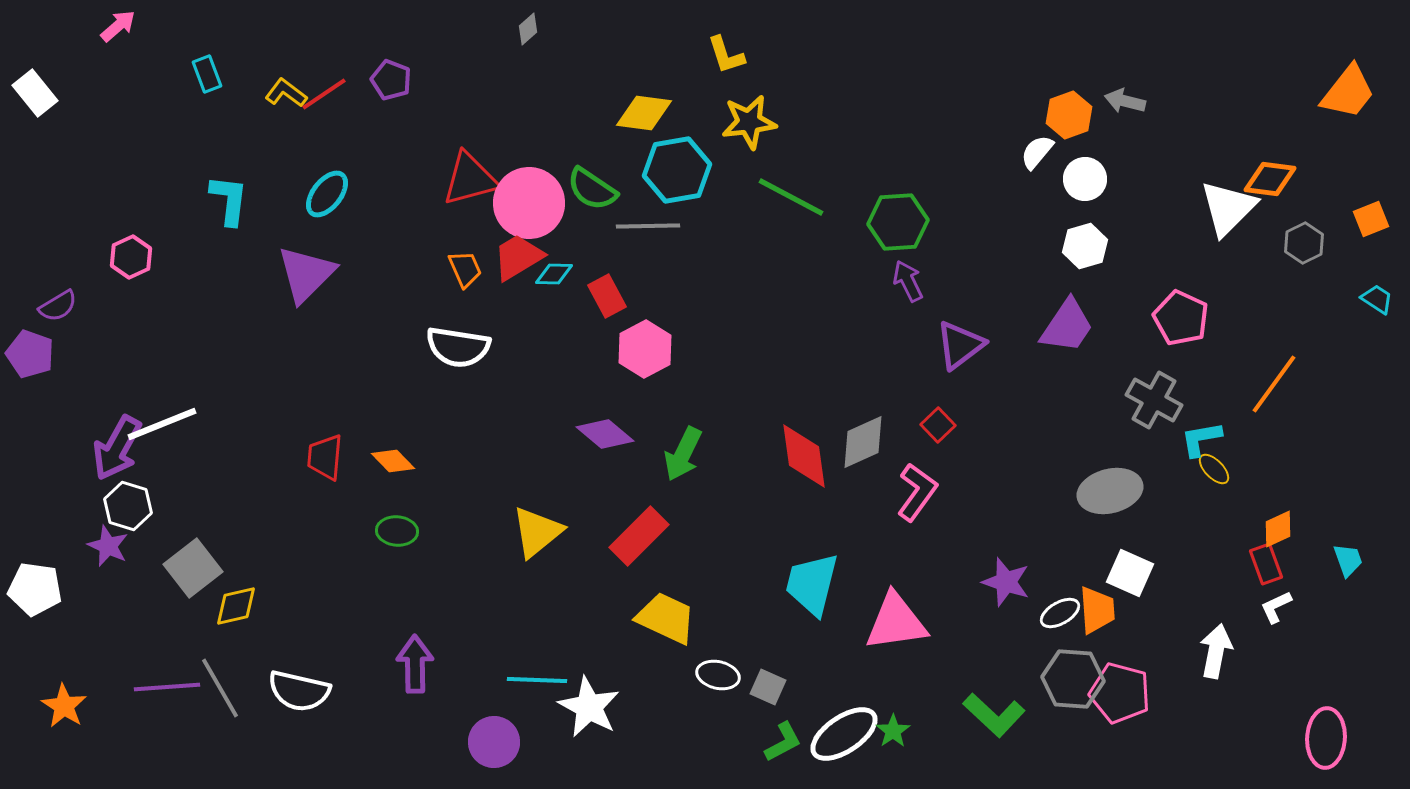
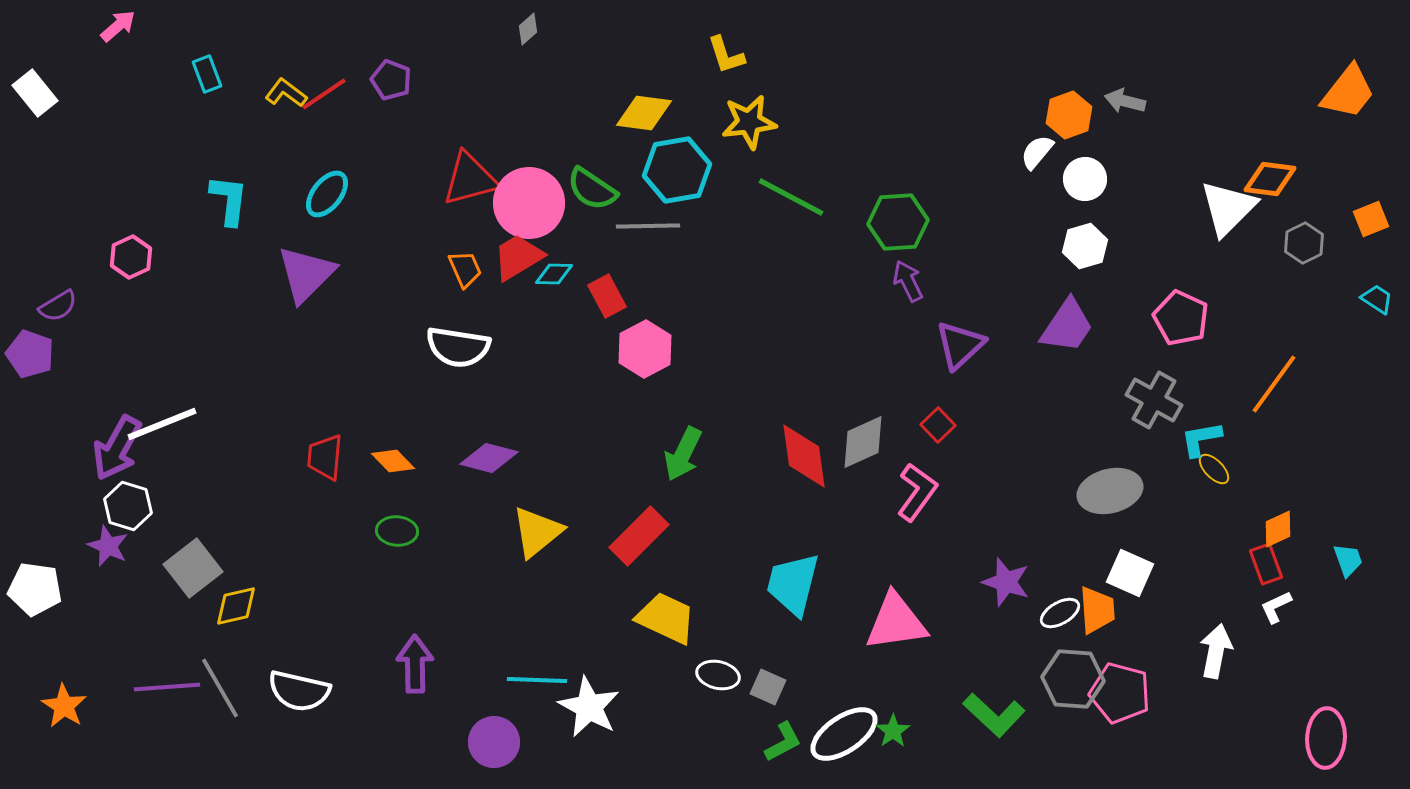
purple triangle at (960, 345): rotated 6 degrees counterclockwise
purple diamond at (605, 434): moved 116 px left, 24 px down; rotated 26 degrees counterclockwise
cyan trapezoid at (812, 584): moved 19 px left
